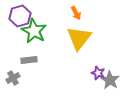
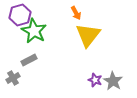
purple hexagon: moved 1 px up
yellow triangle: moved 9 px right, 3 px up
gray rectangle: rotated 21 degrees counterclockwise
purple star: moved 3 px left, 7 px down
gray star: moved 3 px right, 1 px down
